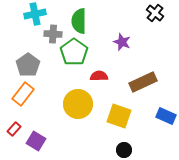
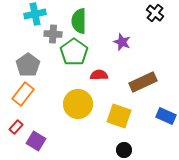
red semicircle: moved 1 px up
red rectangle: moved 2 px right, 2 px up
